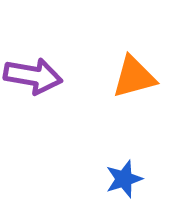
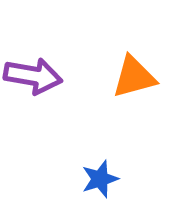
blue star: moved 24 px left
